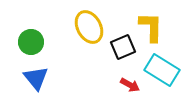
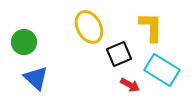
green circle: moved 7 px left
black square: moved 4 px left, 7 px down
blue triangle: rotated 8 degrees counterclockwise
